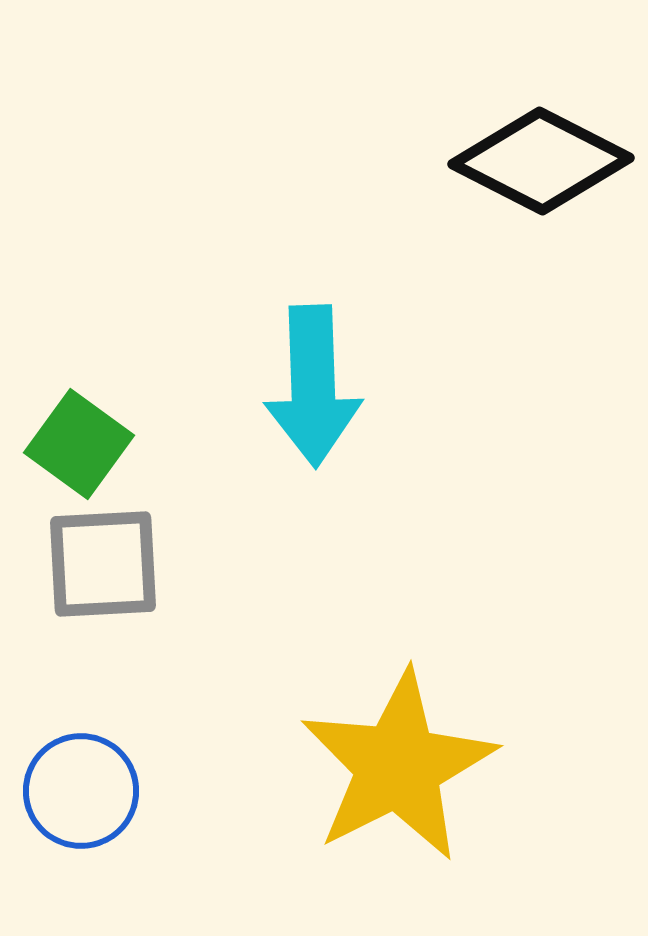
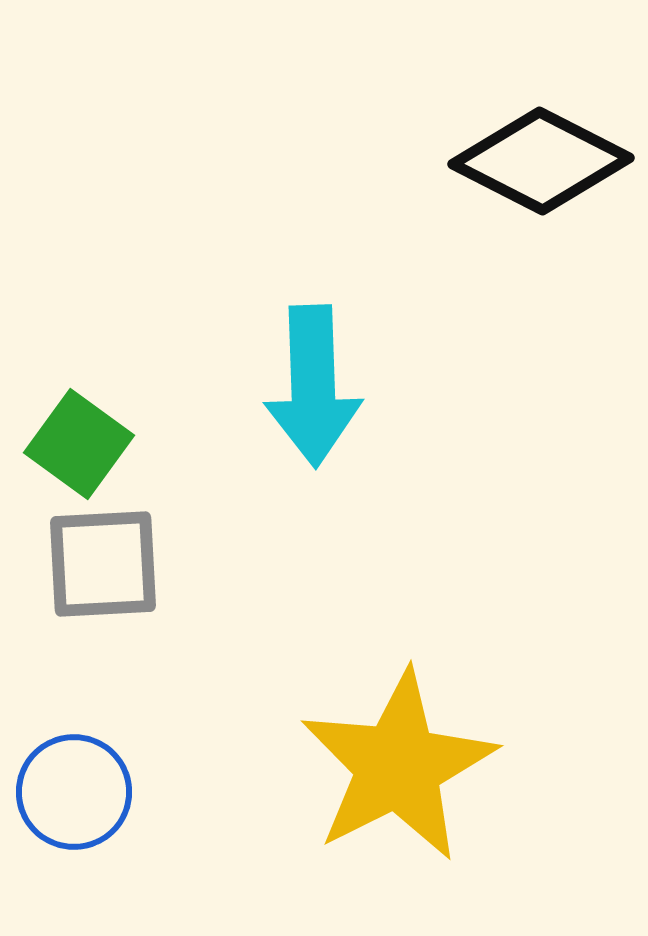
blue circle: moved 7 px left, 1 px down
